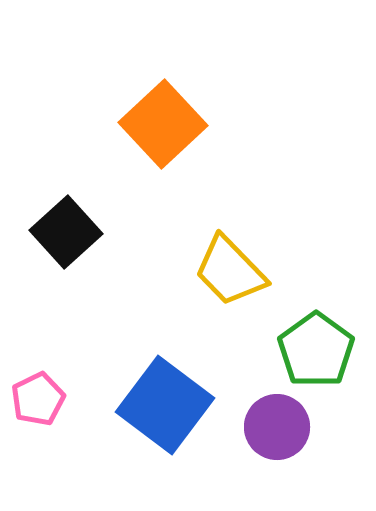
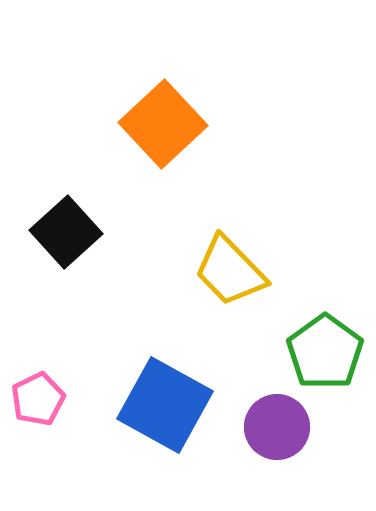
green pentagon: moved 9 px right, 2 px down
blue square: rotated 8 degrees counterclockwise
